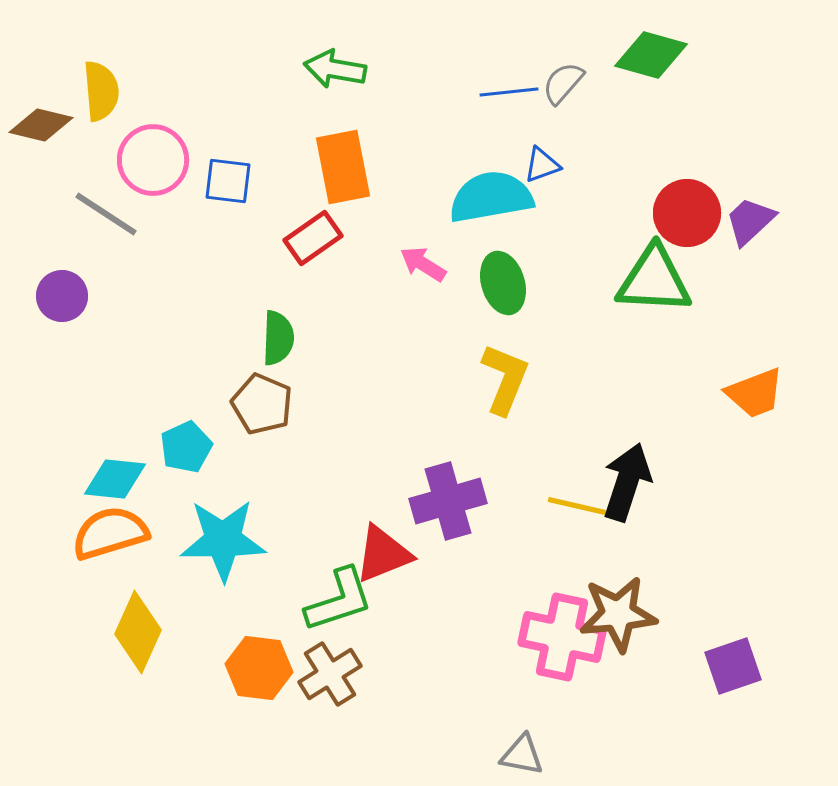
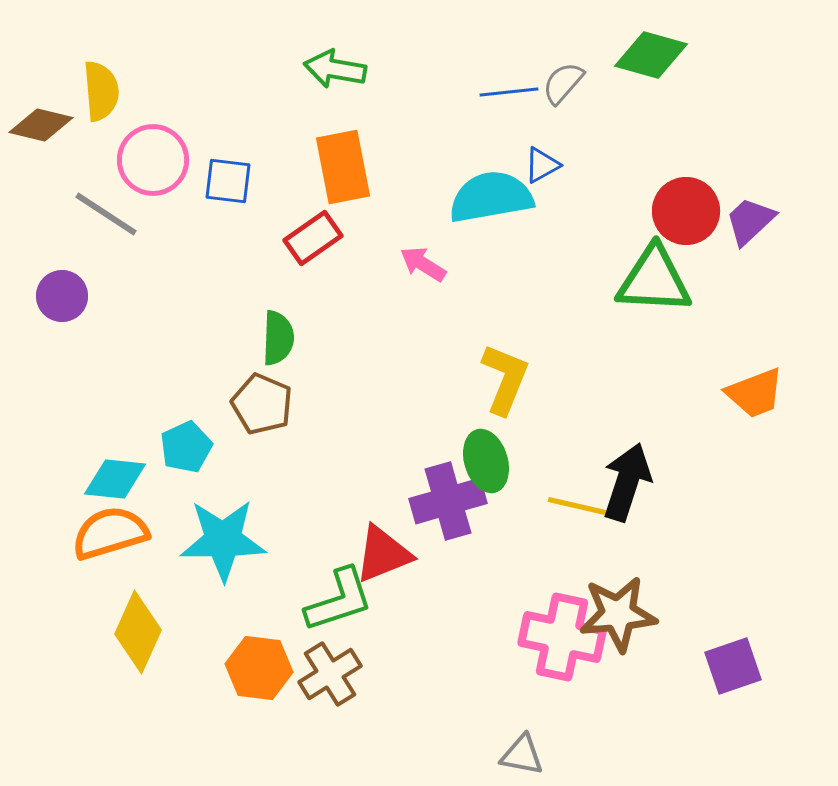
blue triangle: rotated 9 degrees counterclockwise
red circle: moved 1 px left, 2 px up
green ellipse: moved 17 px left, 178 px down
